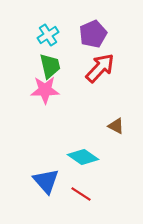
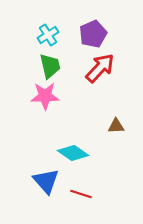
pink star: moved 6 px down
brown triangle: rotated 30 degrees counterclockwise
cyan diamond: moved 10 px left, 4 px up
red line: rotated 15 degrees counterclockwise
